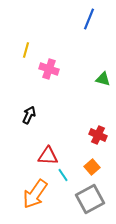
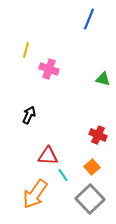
gray square: rotated 16 degrees counterclockwise
